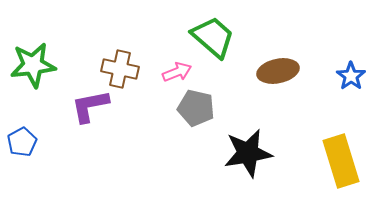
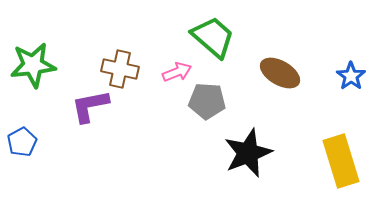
brown ellipse: moved 2 px right, 2 px down; rotated 42 degrees clockwise
gray pentagon: moved 11 px right, 7 px up; rotated 9 degrees counterclockwise
black star: rotated 12 degrees counterclockwise
